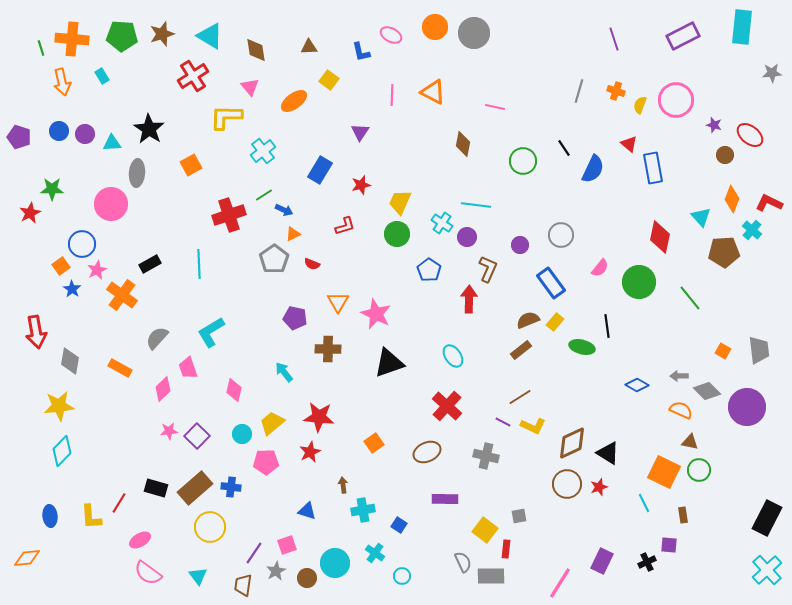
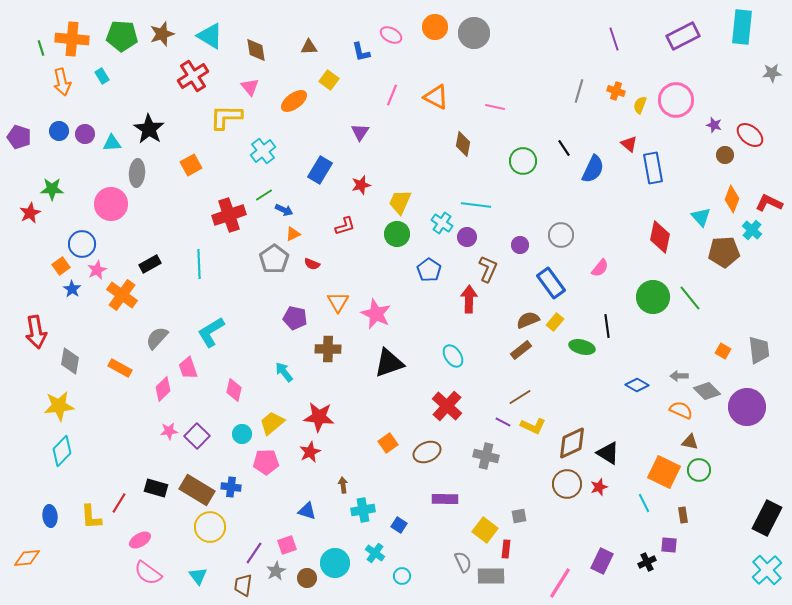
orange triangle at (433, 92): moved 3 px right, 5 px down
pink line at (392, 95): rotated 20 degrees clockwise
green circle at (639, 282): moved 14 px right, 15 px down
orange square at (374, 443): moved 14 px right
brown rectangle at (195, 488): moved 2 px right, 2 px down; rotated 72 degrees clockwise
